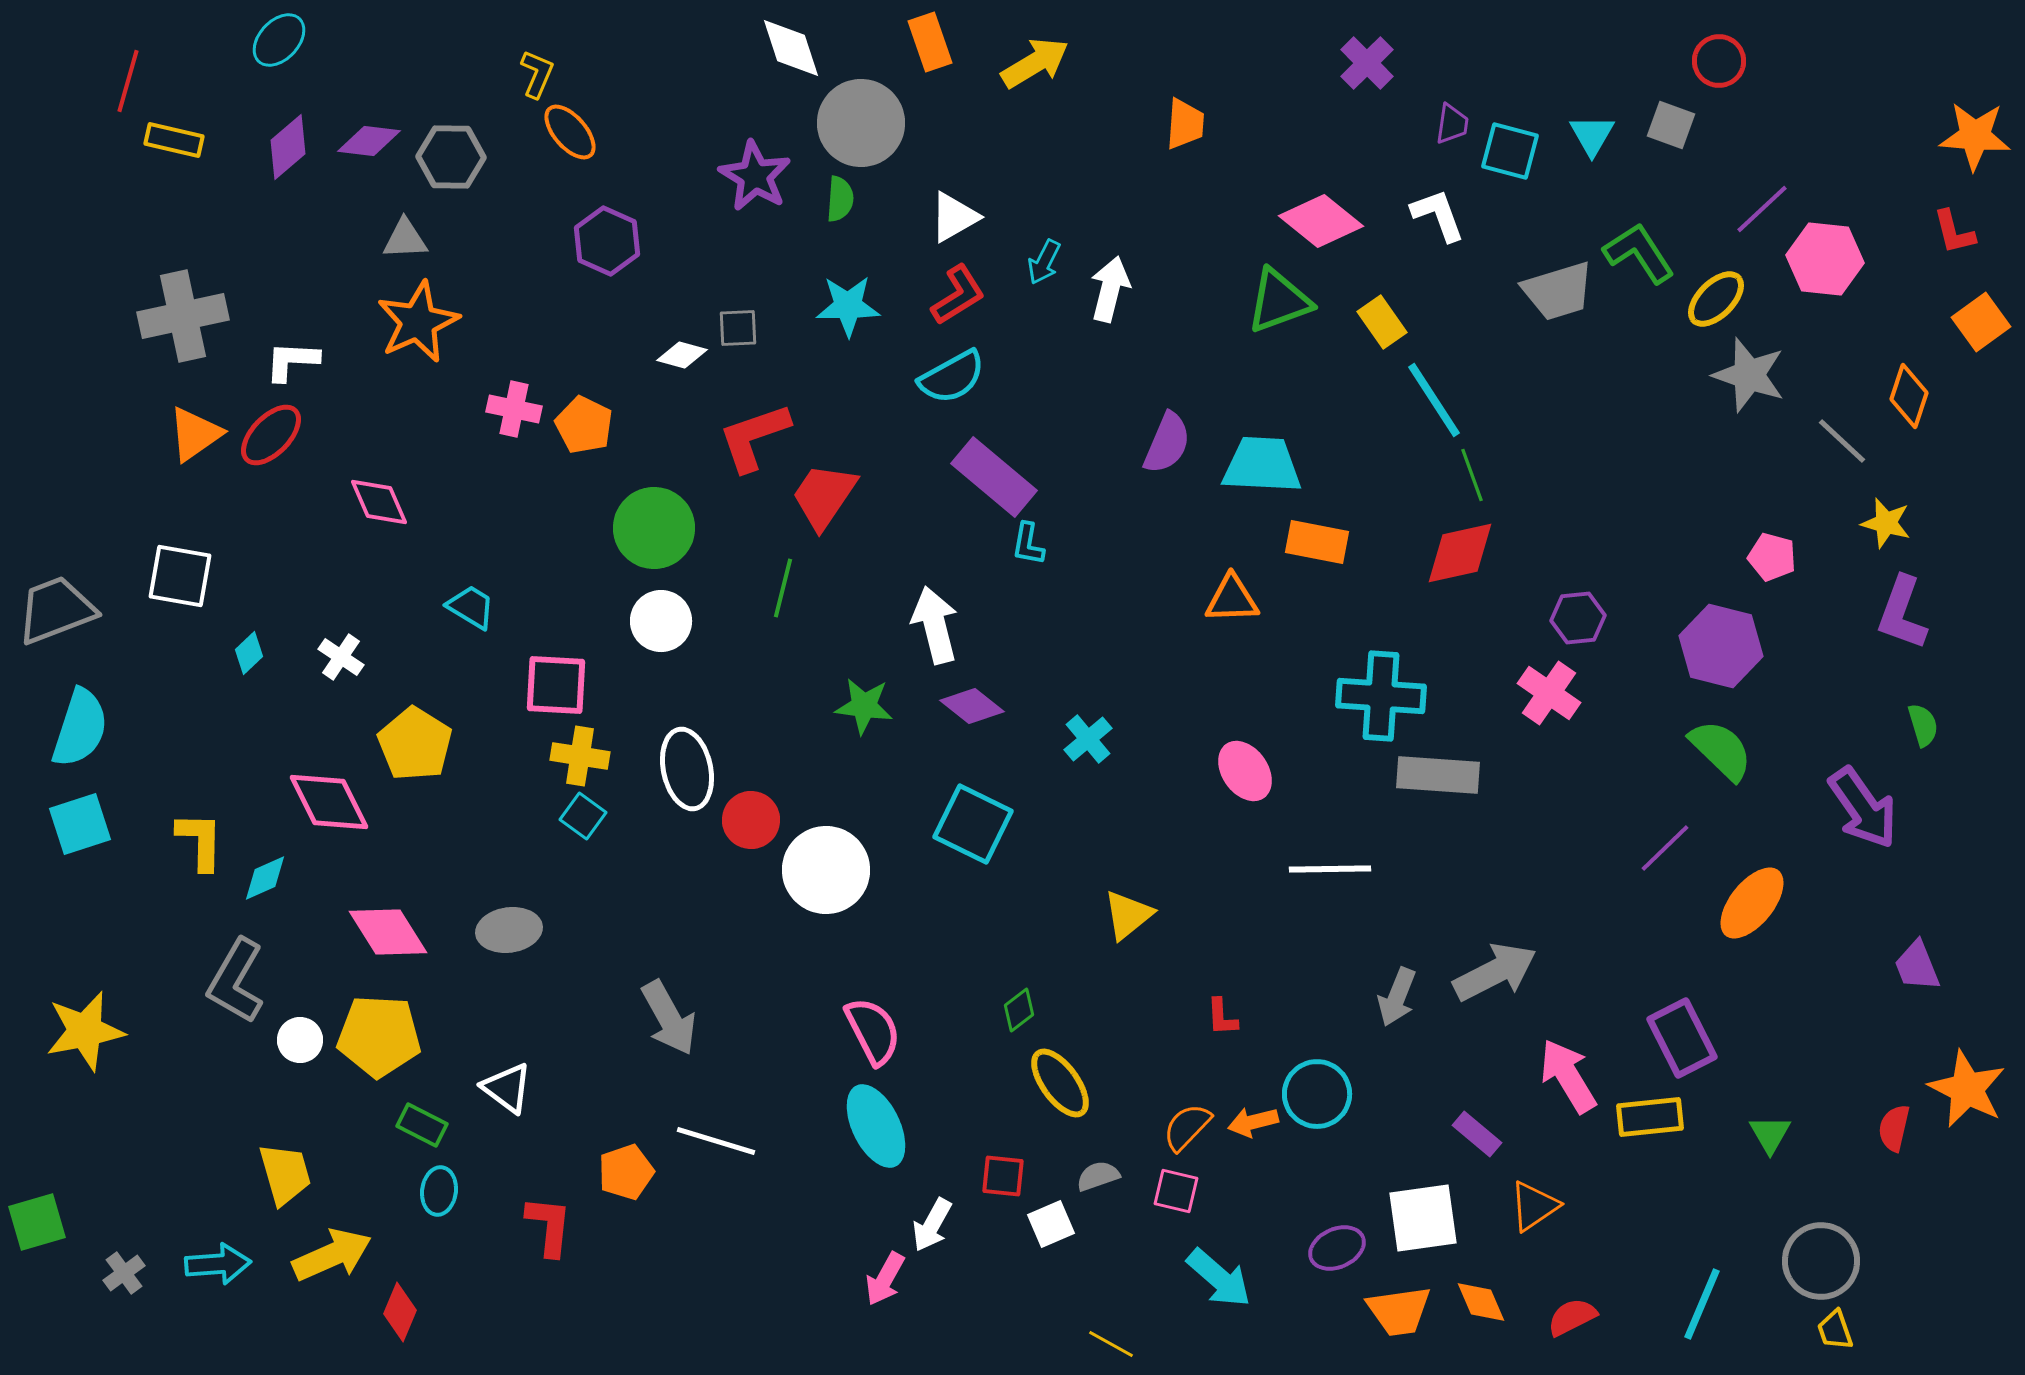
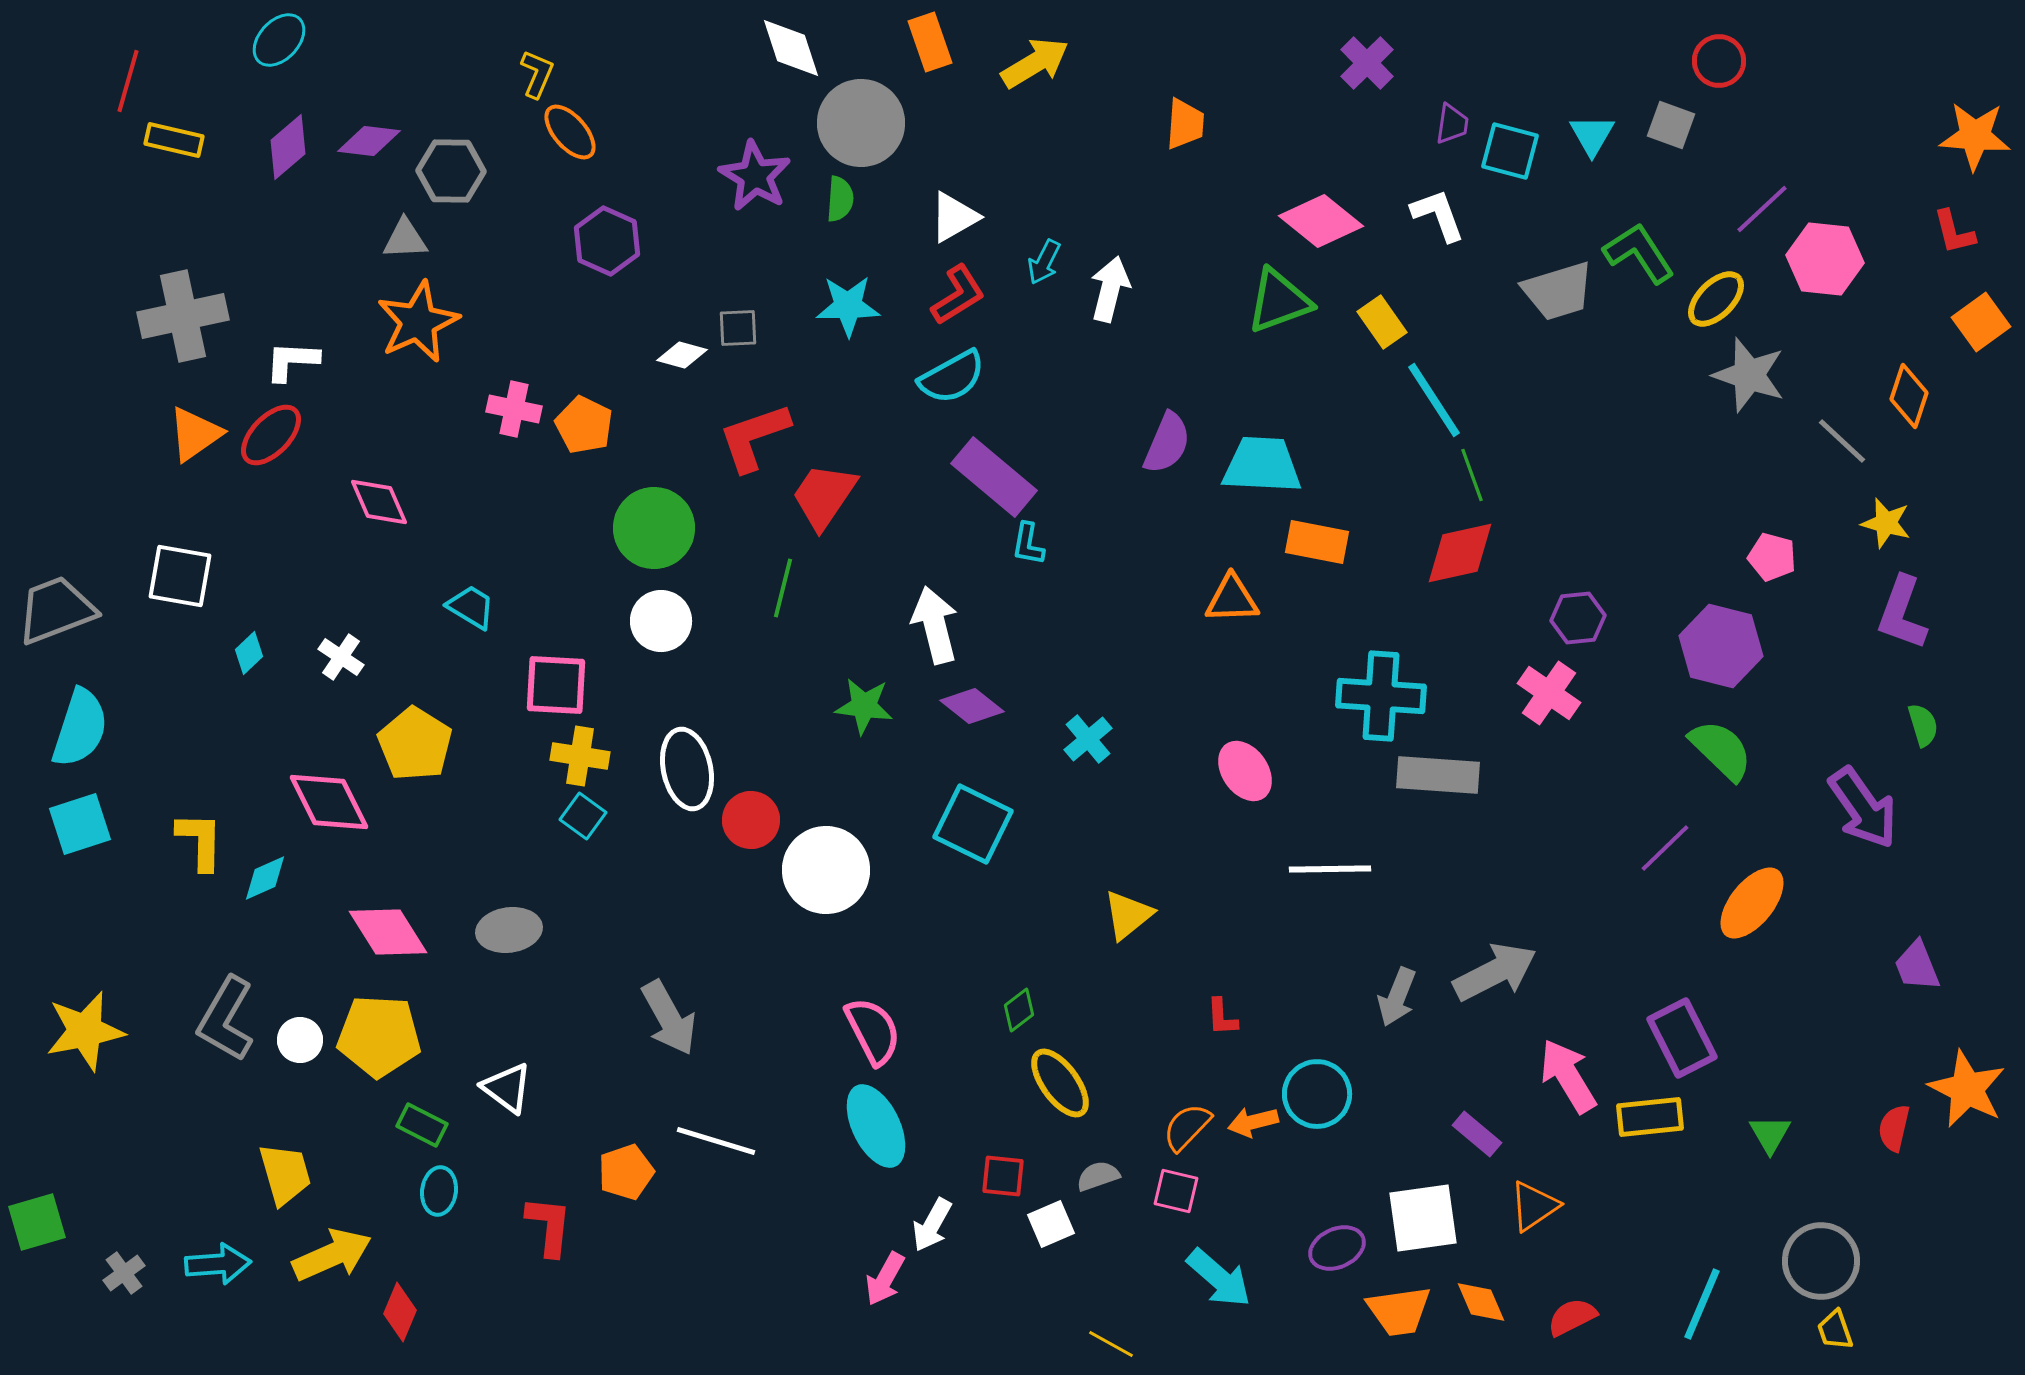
gray hexagon at (451, 157): moved 14 px down
gray L-shape at (236, 981): moved 10 px left, 38 px down
